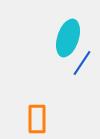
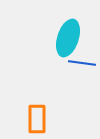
blue line: rotated 64 degrees clockwise
